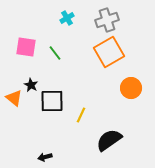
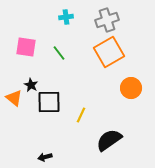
cyan cross: moved 1 px left, 1 px up; rotated 24 degrees clockwise
green line: moved 4 px right
black square: moved 3 px left, 1 px down
